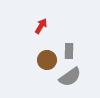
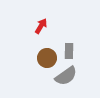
brown circle: moved 2 px up
gray semicircle: moved 4 px left, 1 px up
